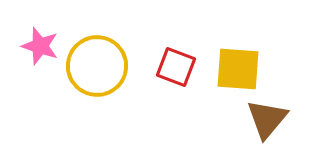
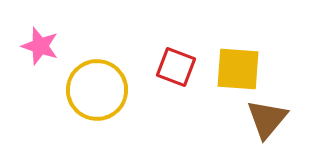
yellow circle: moved 24 px down
